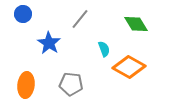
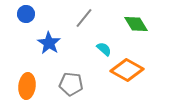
blue circle: moved 3 px right
gray line: moved 4 px right, 1 px up
cyan semicircle: rotated 28 degrees counterclockwise
orange diamond: moved 2 px left, 3 px down
orange ellipse: moved 1 px right, 1 px down
